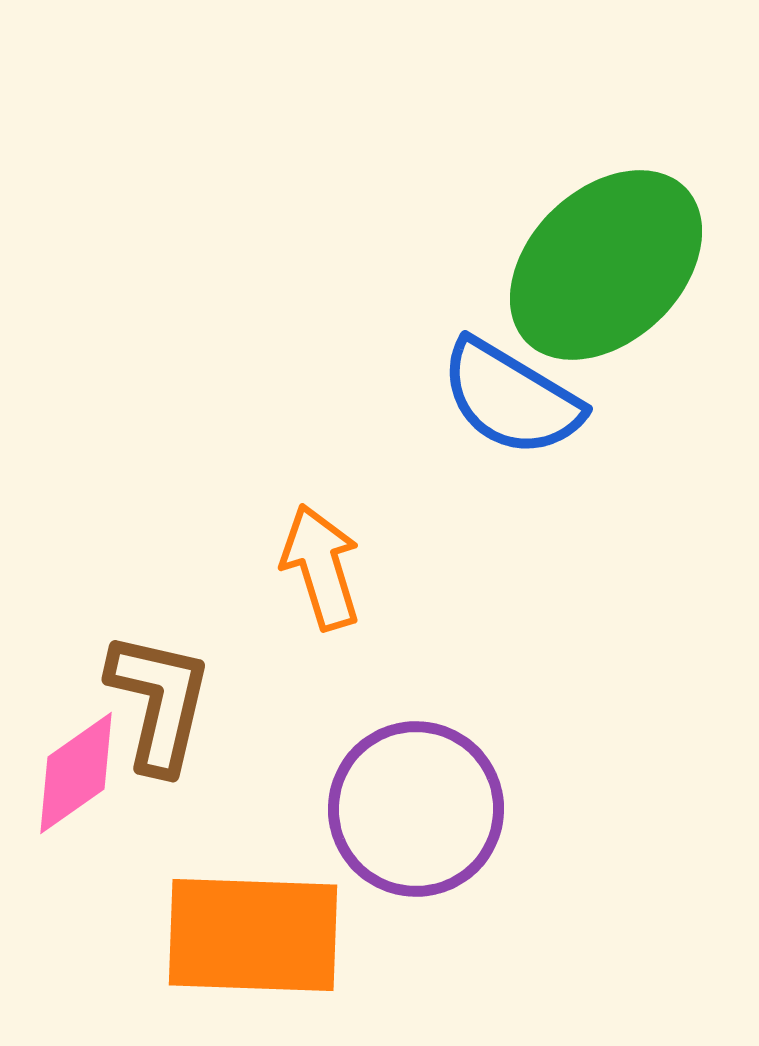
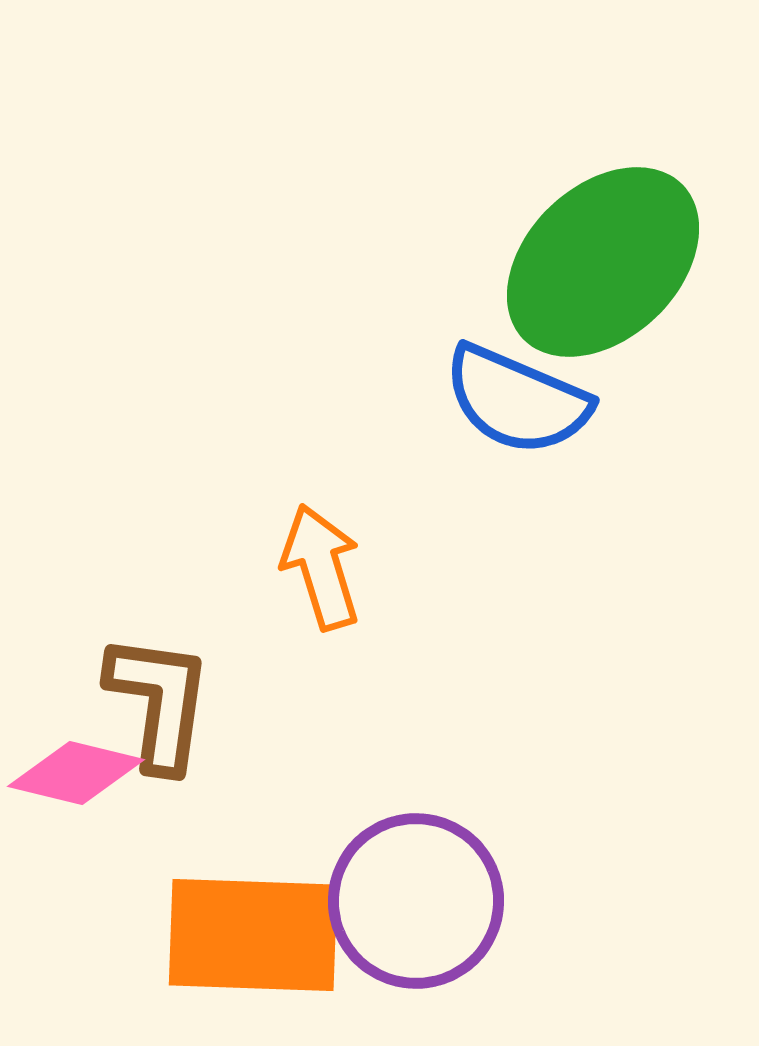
green ellipse: moved 3 px left, 3 px up
blue semicircle: moved 6 px right, 2 px down; rotated 8 degrees counterclockwise
brown L-shape: rotated 5 degrees counterclockwise
pink diamond: rotated 49 degrees clockwise
purple circle: moved 92 px down
